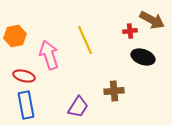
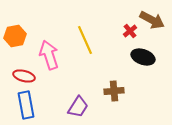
red cross: rotated 32 degrees counterclockwise
